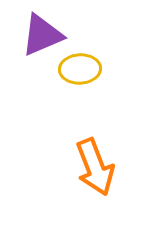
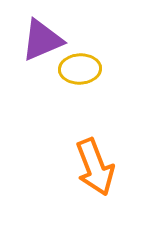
purple triangle: moved 5 px down
